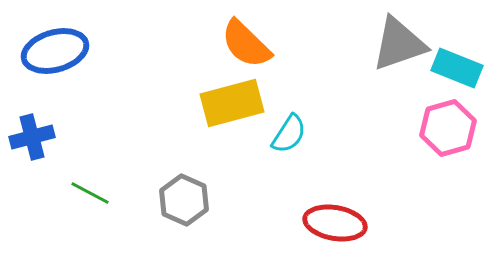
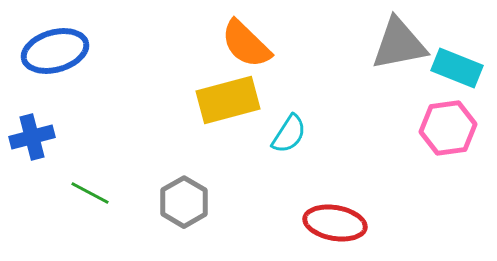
gray triangle: rotated 8 degrees clockwise
yellow rectangle: moved 4 px left, 3 px up
pink hexagon: rotated 8 degrees clockwise
gray hexagon: moved 2 px down; rotated 6 degrees clockwise
